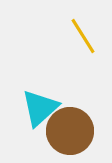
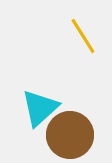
brown circle: moved 4 px down
